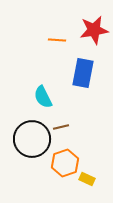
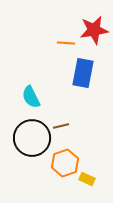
orange line: moved 9 px right, 3 px down
cyan semicircle: moved 12 px left
brown line: moved 1 px up
black circle: moved 1 px up
